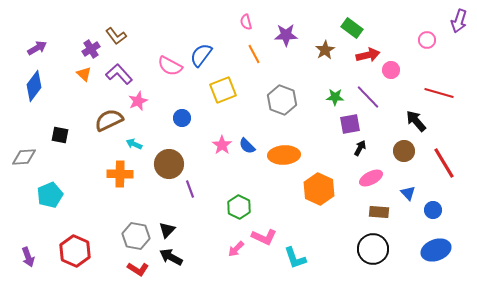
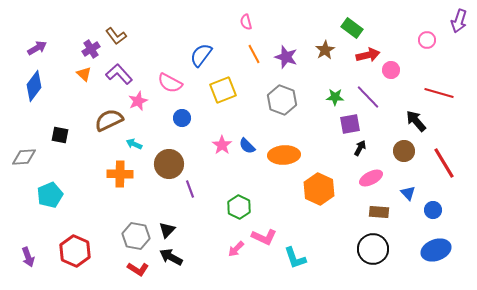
purple star at (286, 35): moved 22 px down; rotated 20 degrees clockwise
pink semicircle at (170, 66): moved 17 px down
